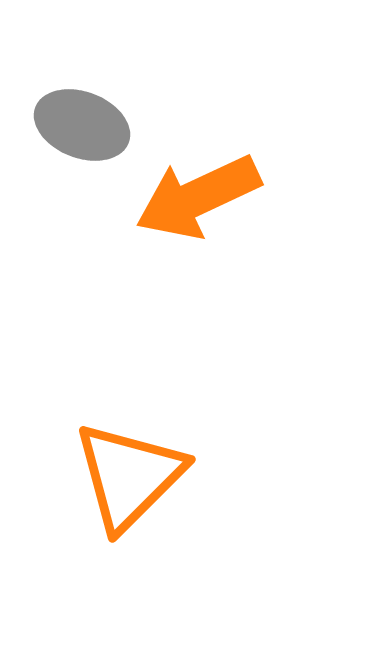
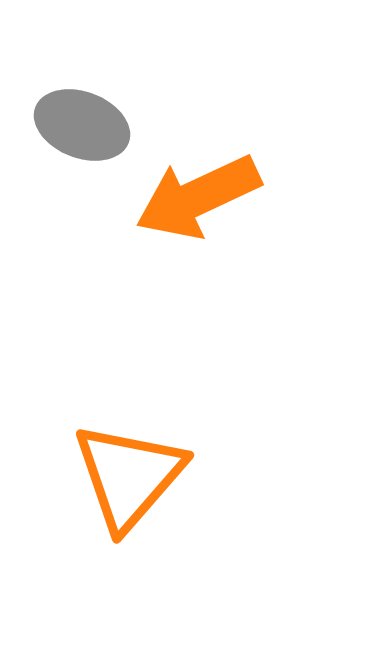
orange triangle: rotated 4 degrees counterclockwise
